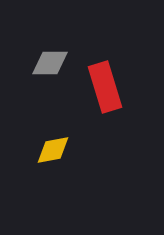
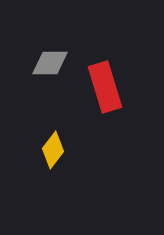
yellow diamond: rotated 42 degrees counterclockwise
